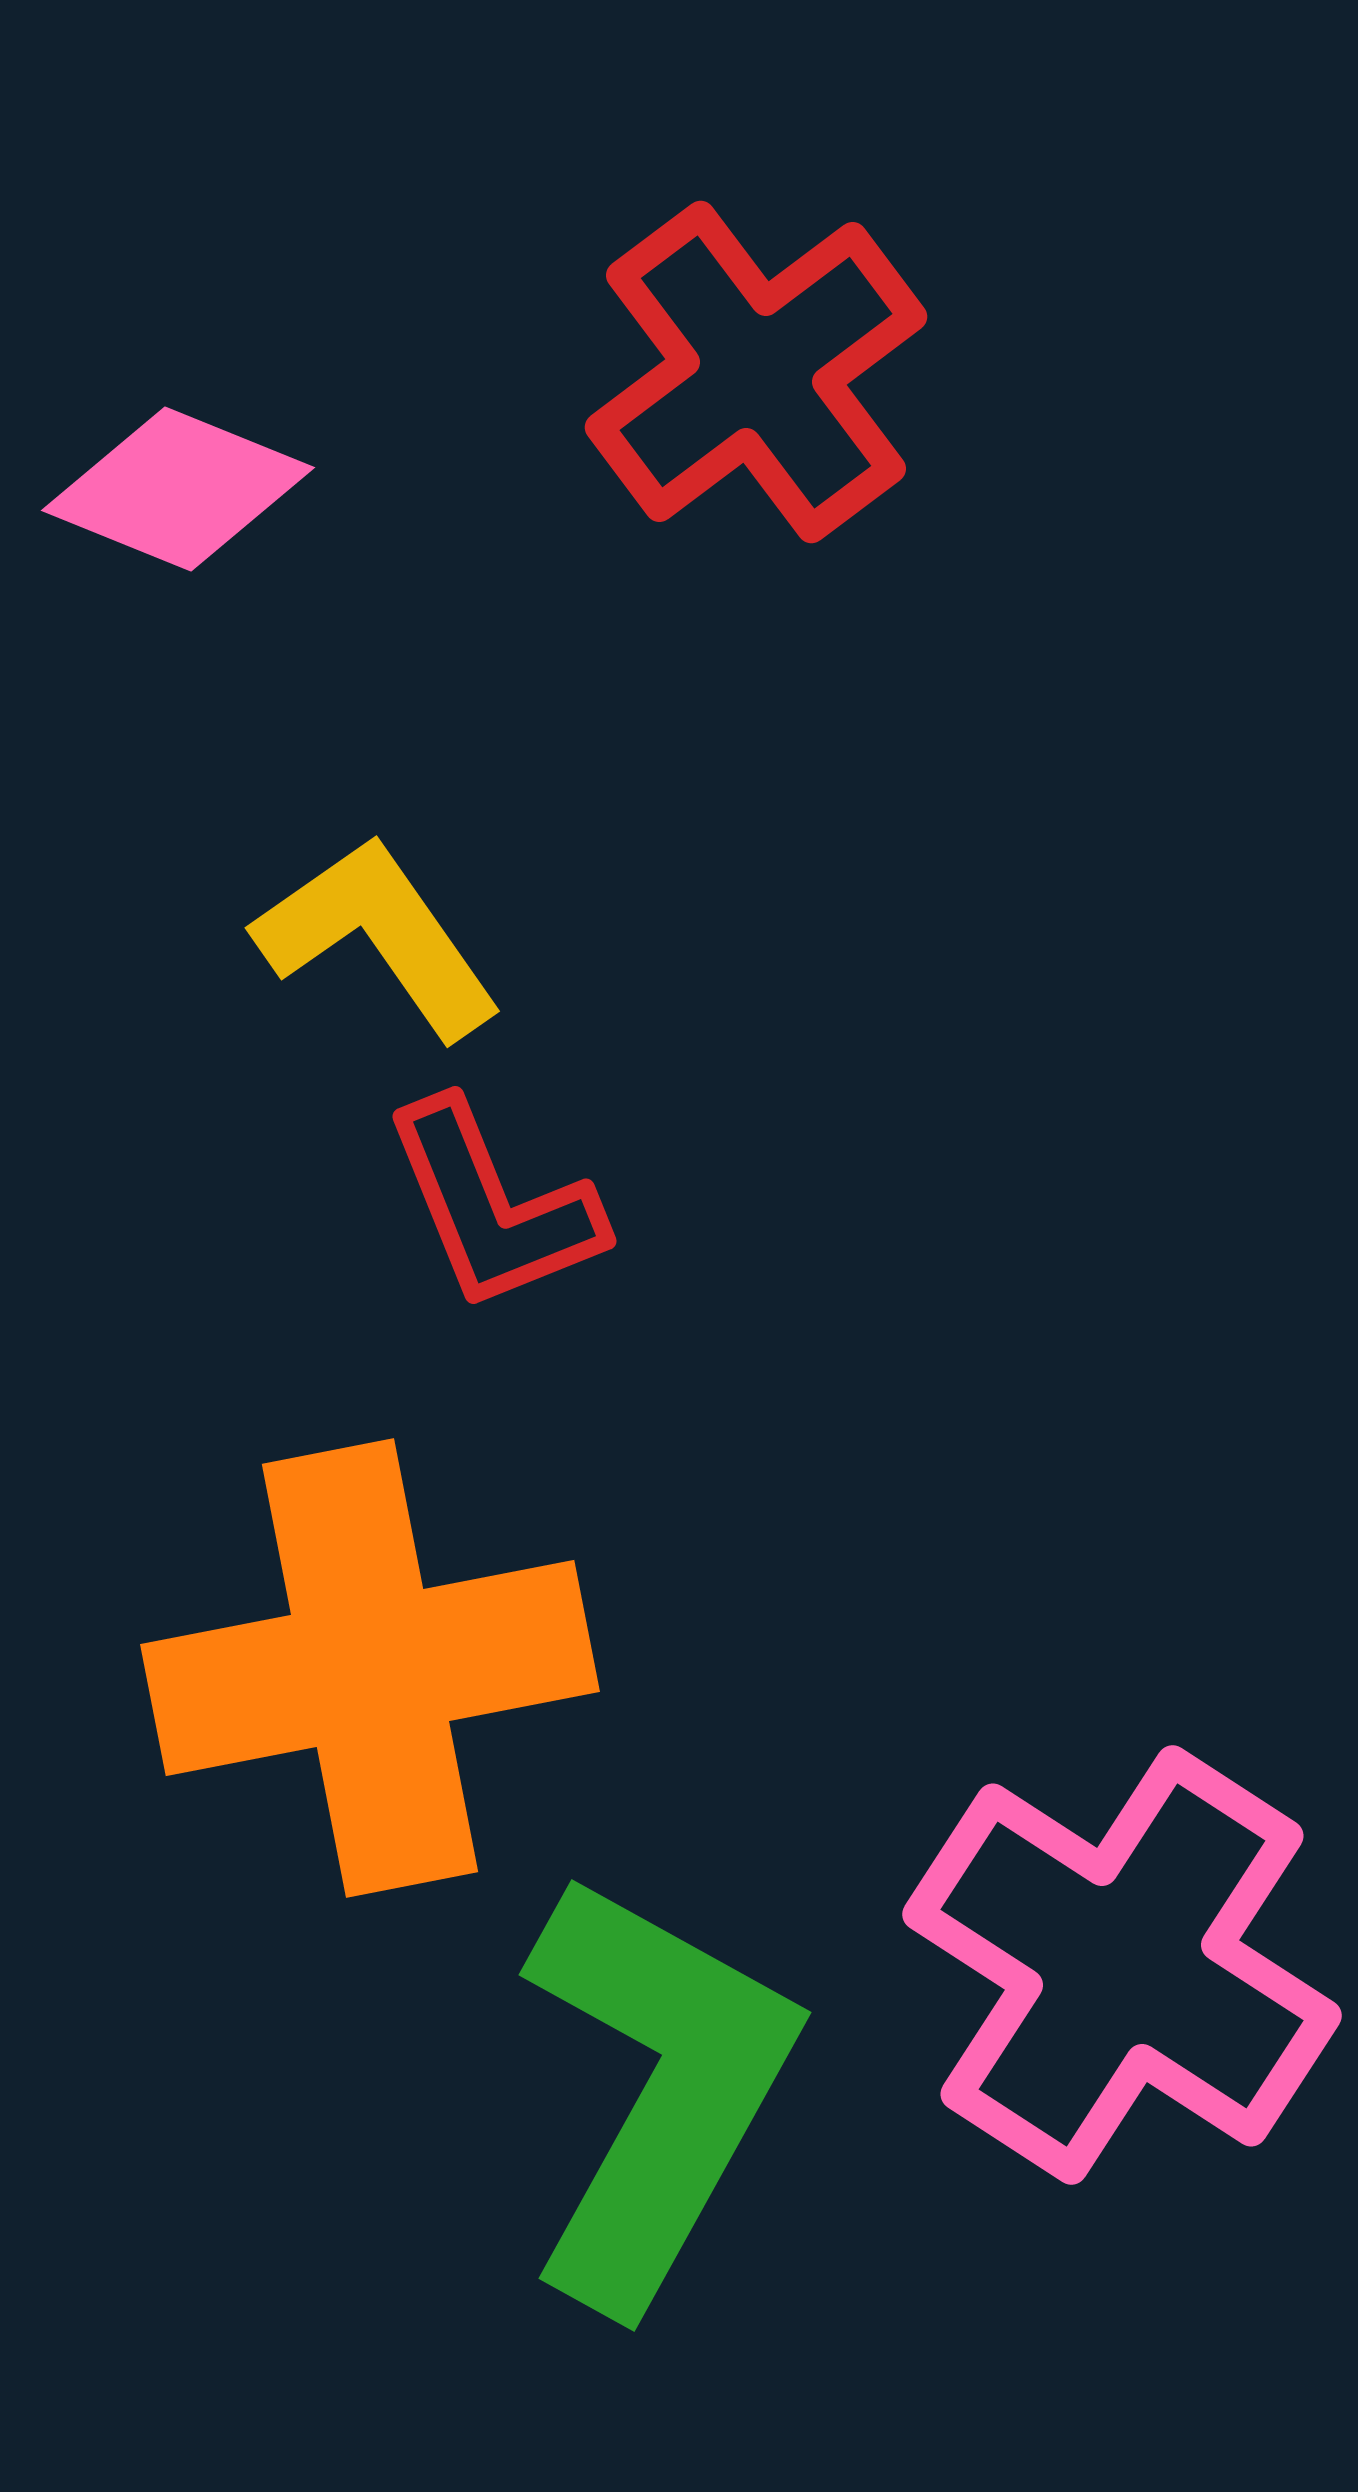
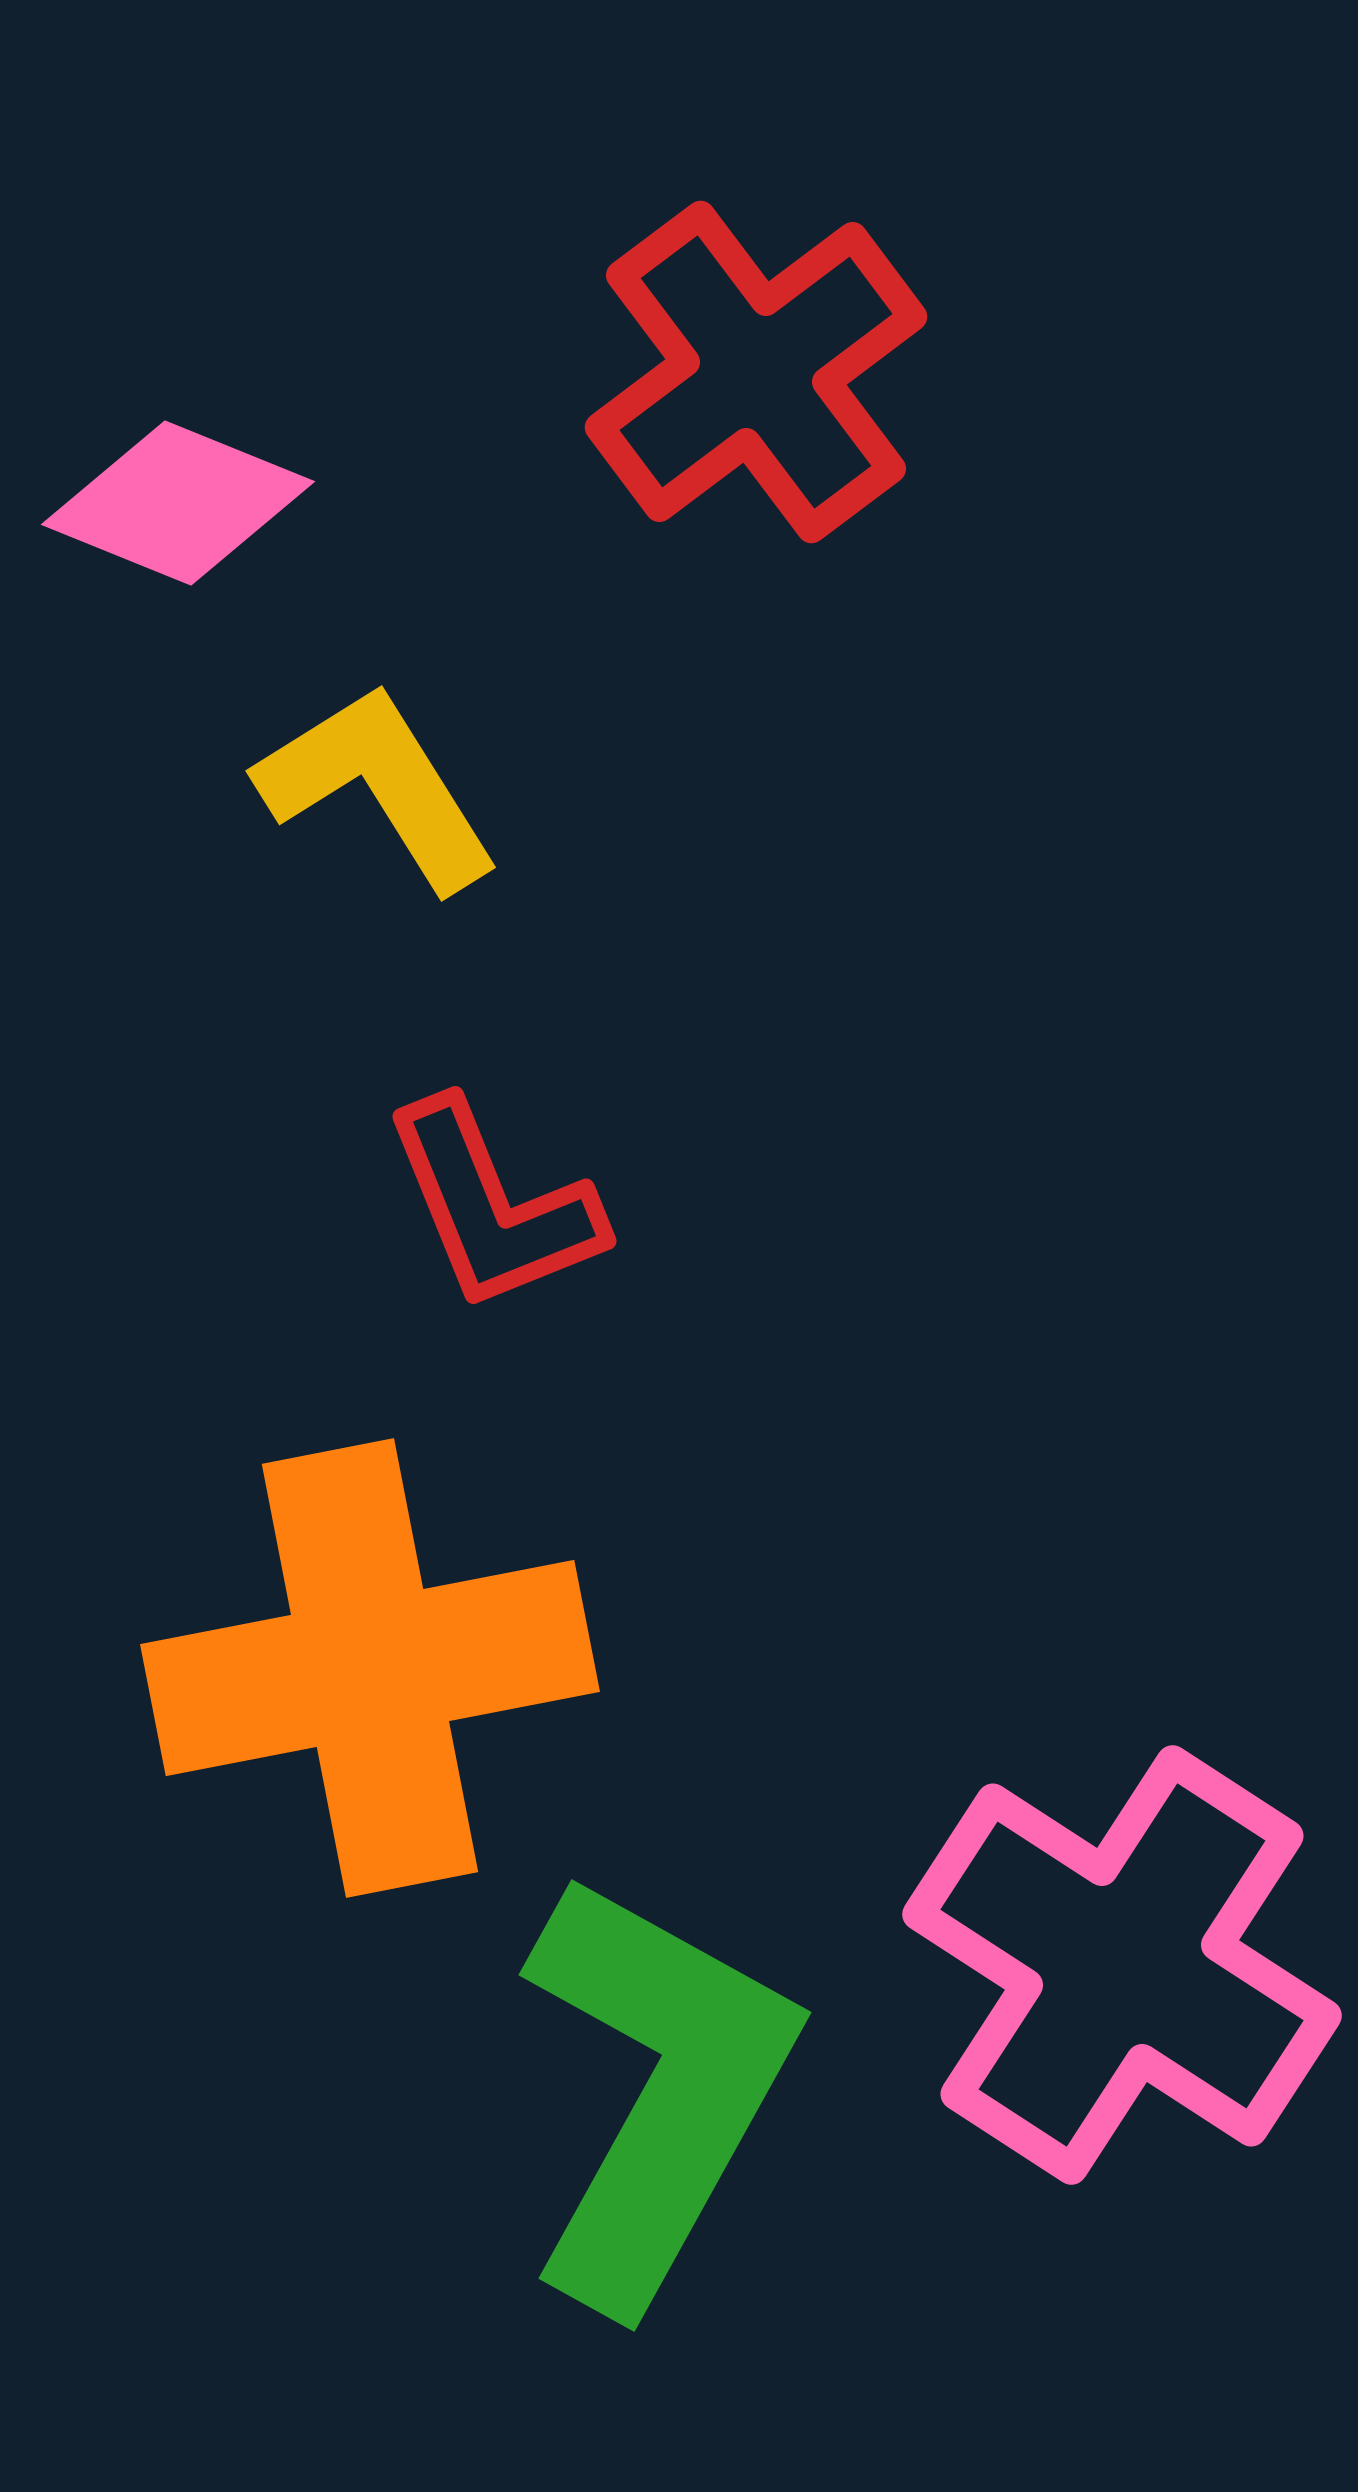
pink diamond: moved 14 px down
yellow L-shape: moved 150 px up; rotated 3 degrees clockwise
